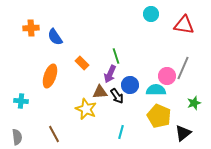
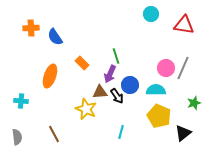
pink circle: moved 1 px left, 8 px up
